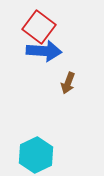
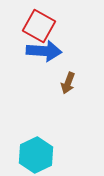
red square: moved 1 px up; rotated 8 degrees counterclockwise
